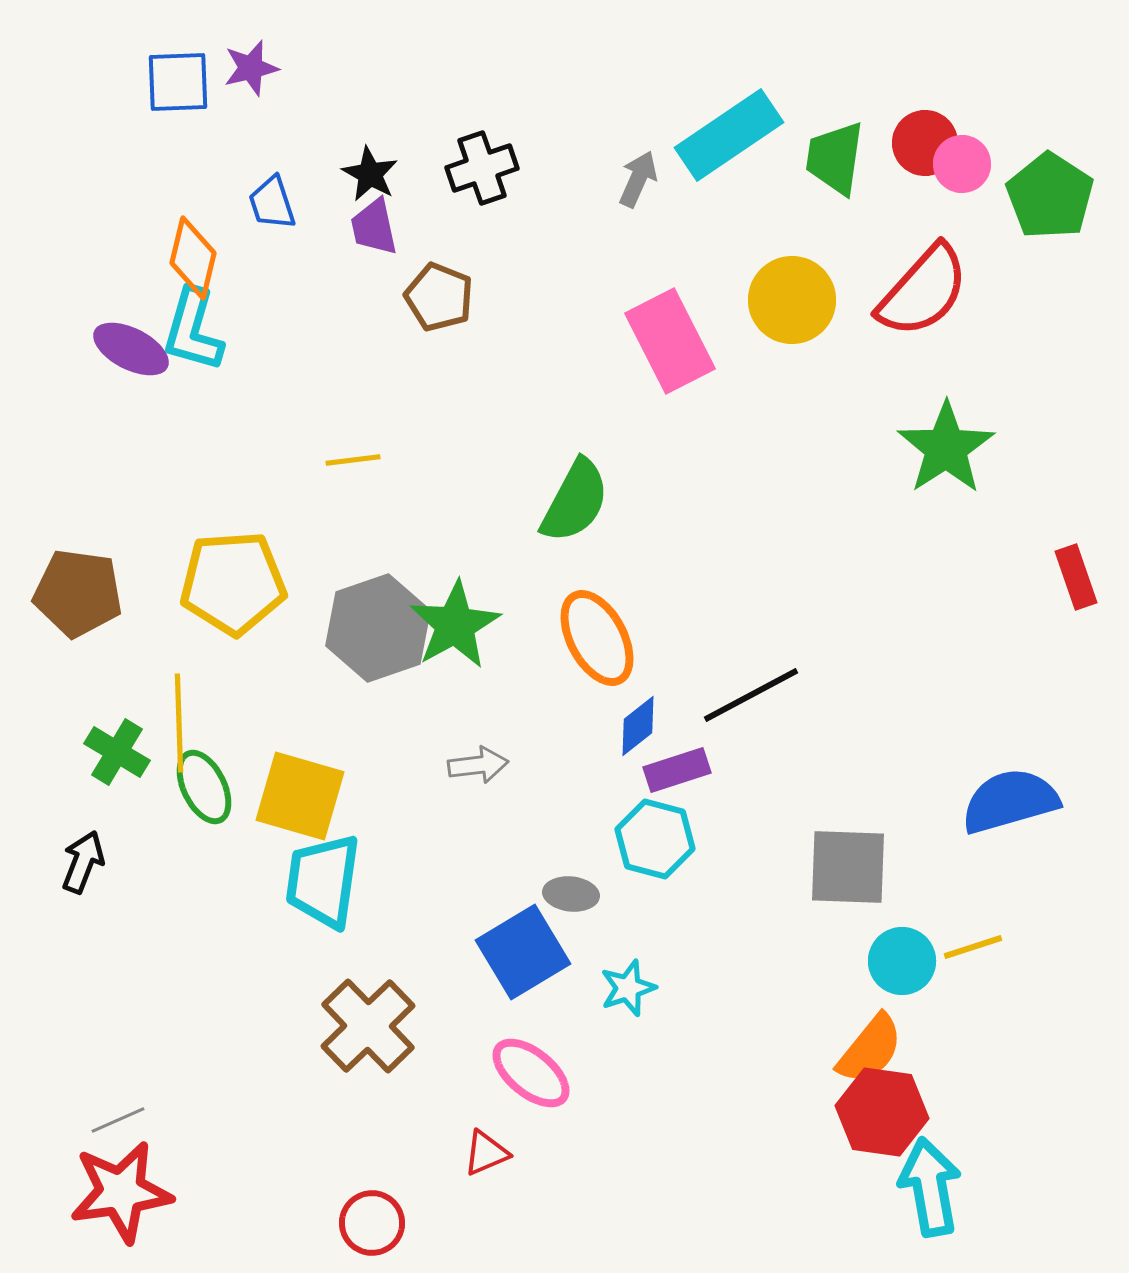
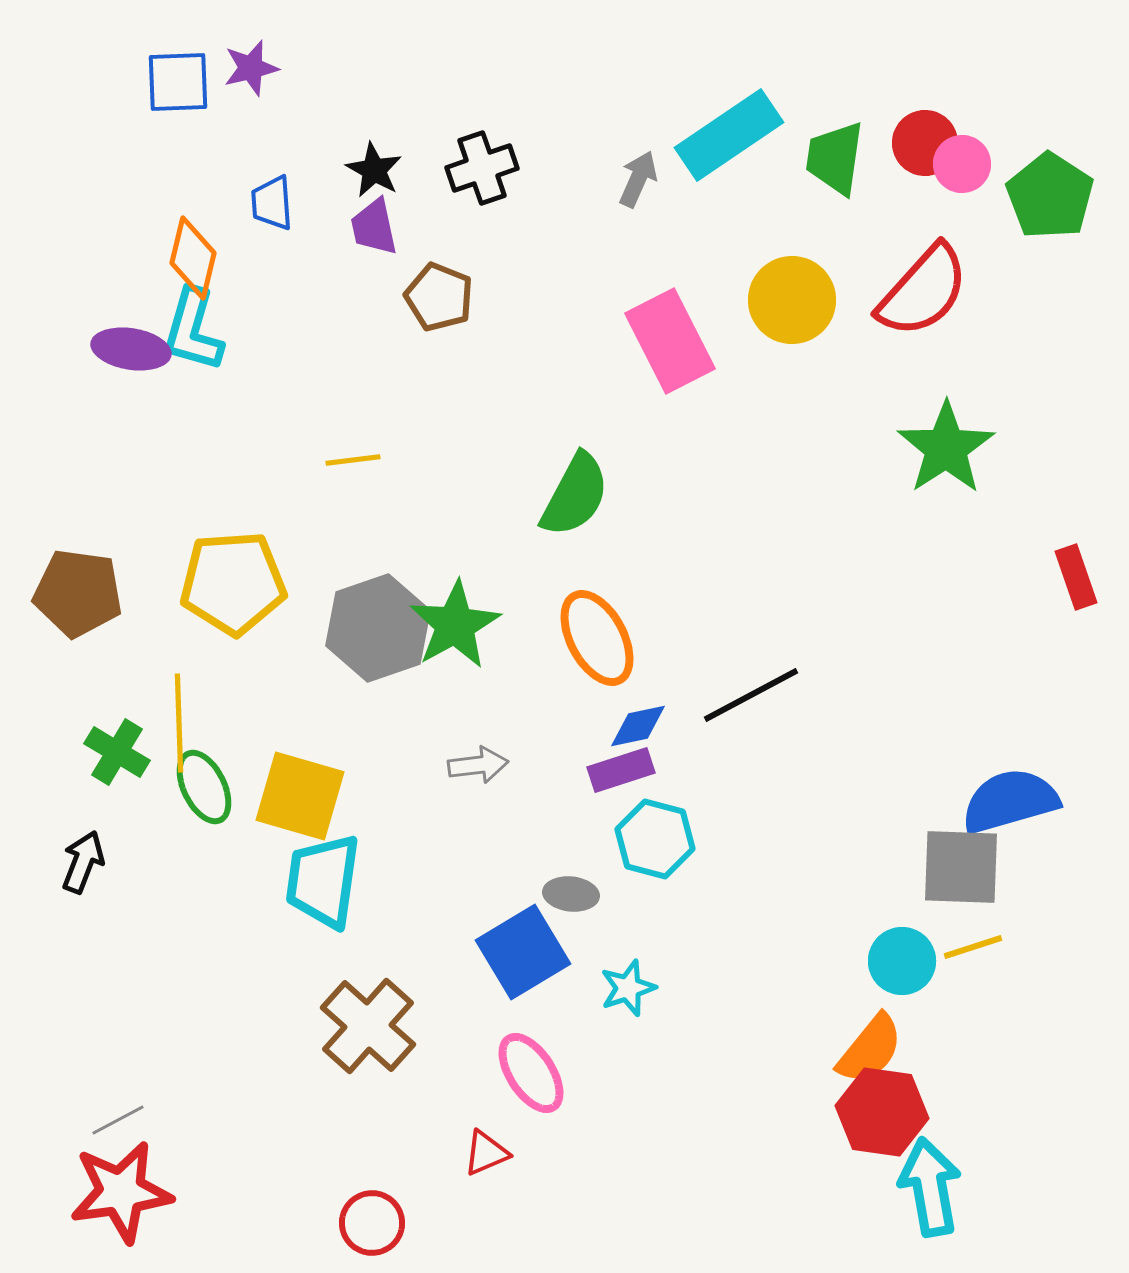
black star at (370, 174): moved 4 px right, 4 px up
blue trapezoid at (272, 203): rotated 14 degrees clockwise
purple ellipse at (131, 349): rotated 18 degrees counterclockwise
green semicircle at (575, 501): moved 6 px up
blue diamond at (638, 726): rotated 26 degrees clockwise
purple rectangle at (677, 770): moved 56 px left
gray square at (848, 867): moved 113 px right
brown cross at (368, 1026): rotated 4 degrees counterclockwise
pink ellipse at (531, 1073): rotated 18 degrees clockwise
gray line at (118, 1120): rotated 4 degrees counterclockwise
